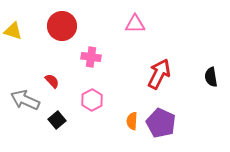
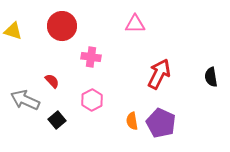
orange semicircle: rotated 12 degrees counterclockwise
